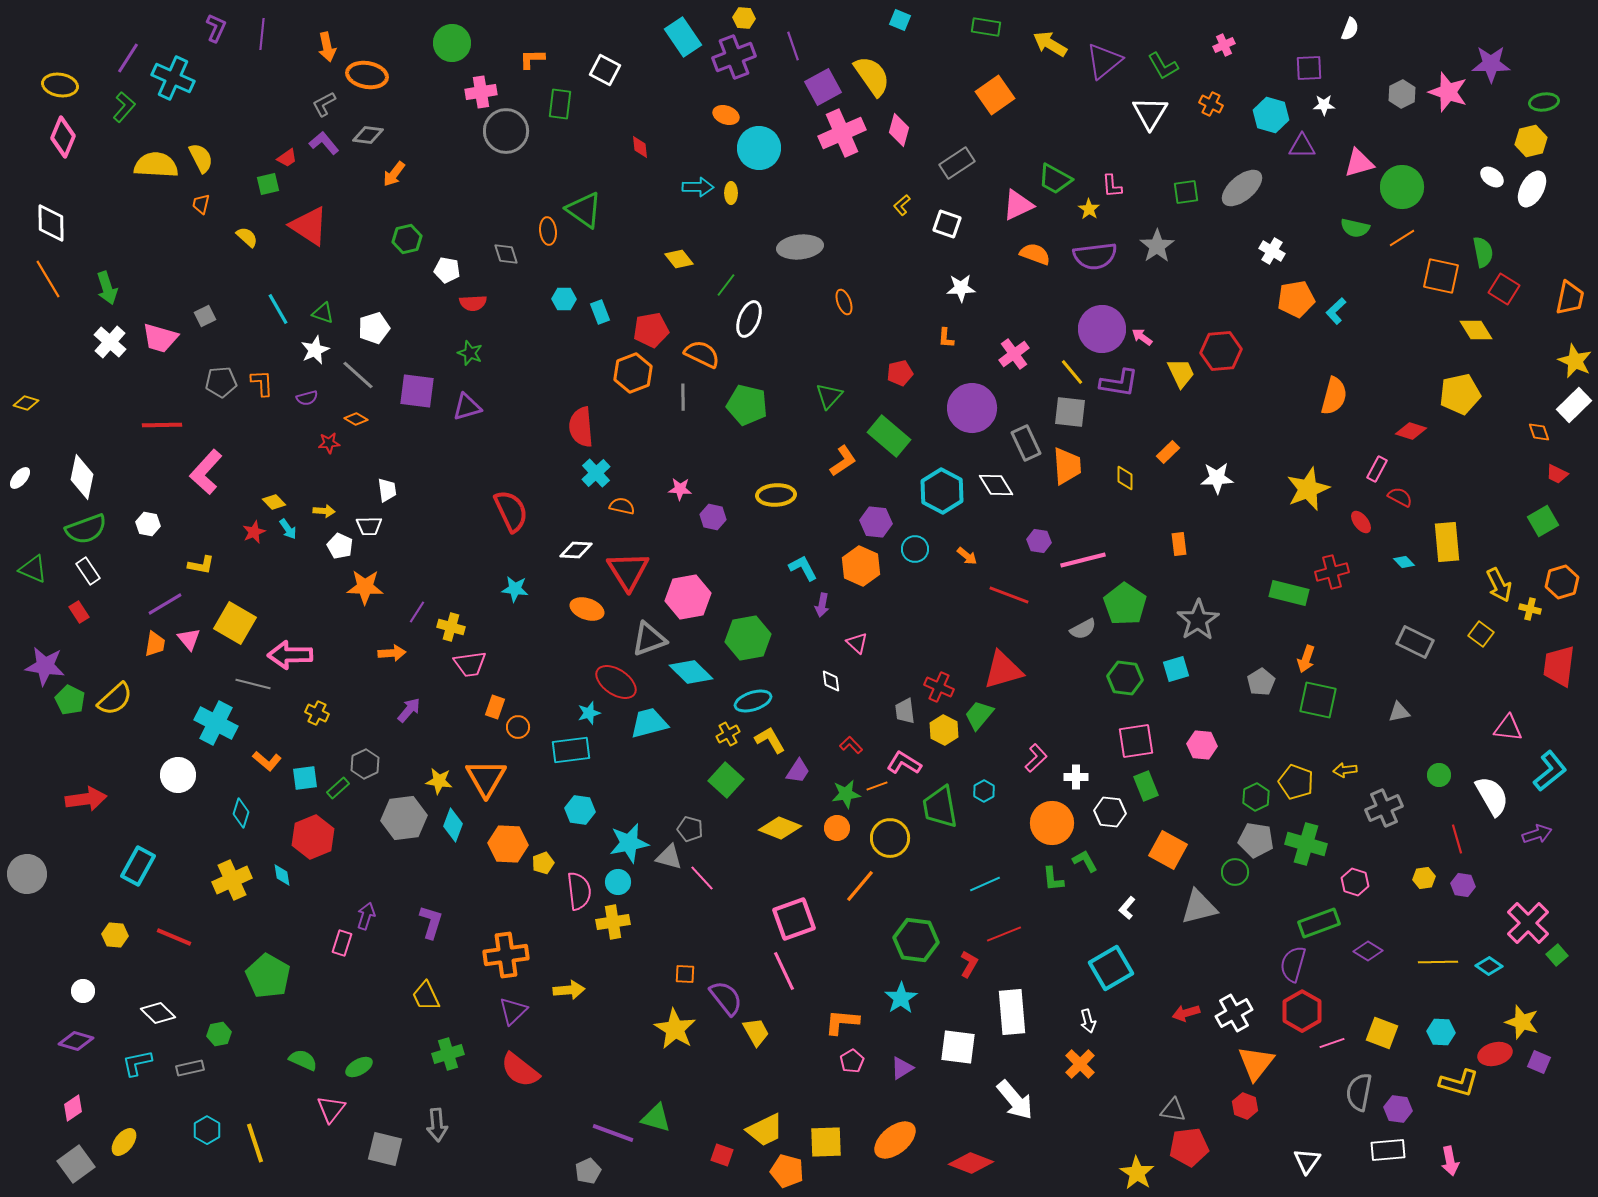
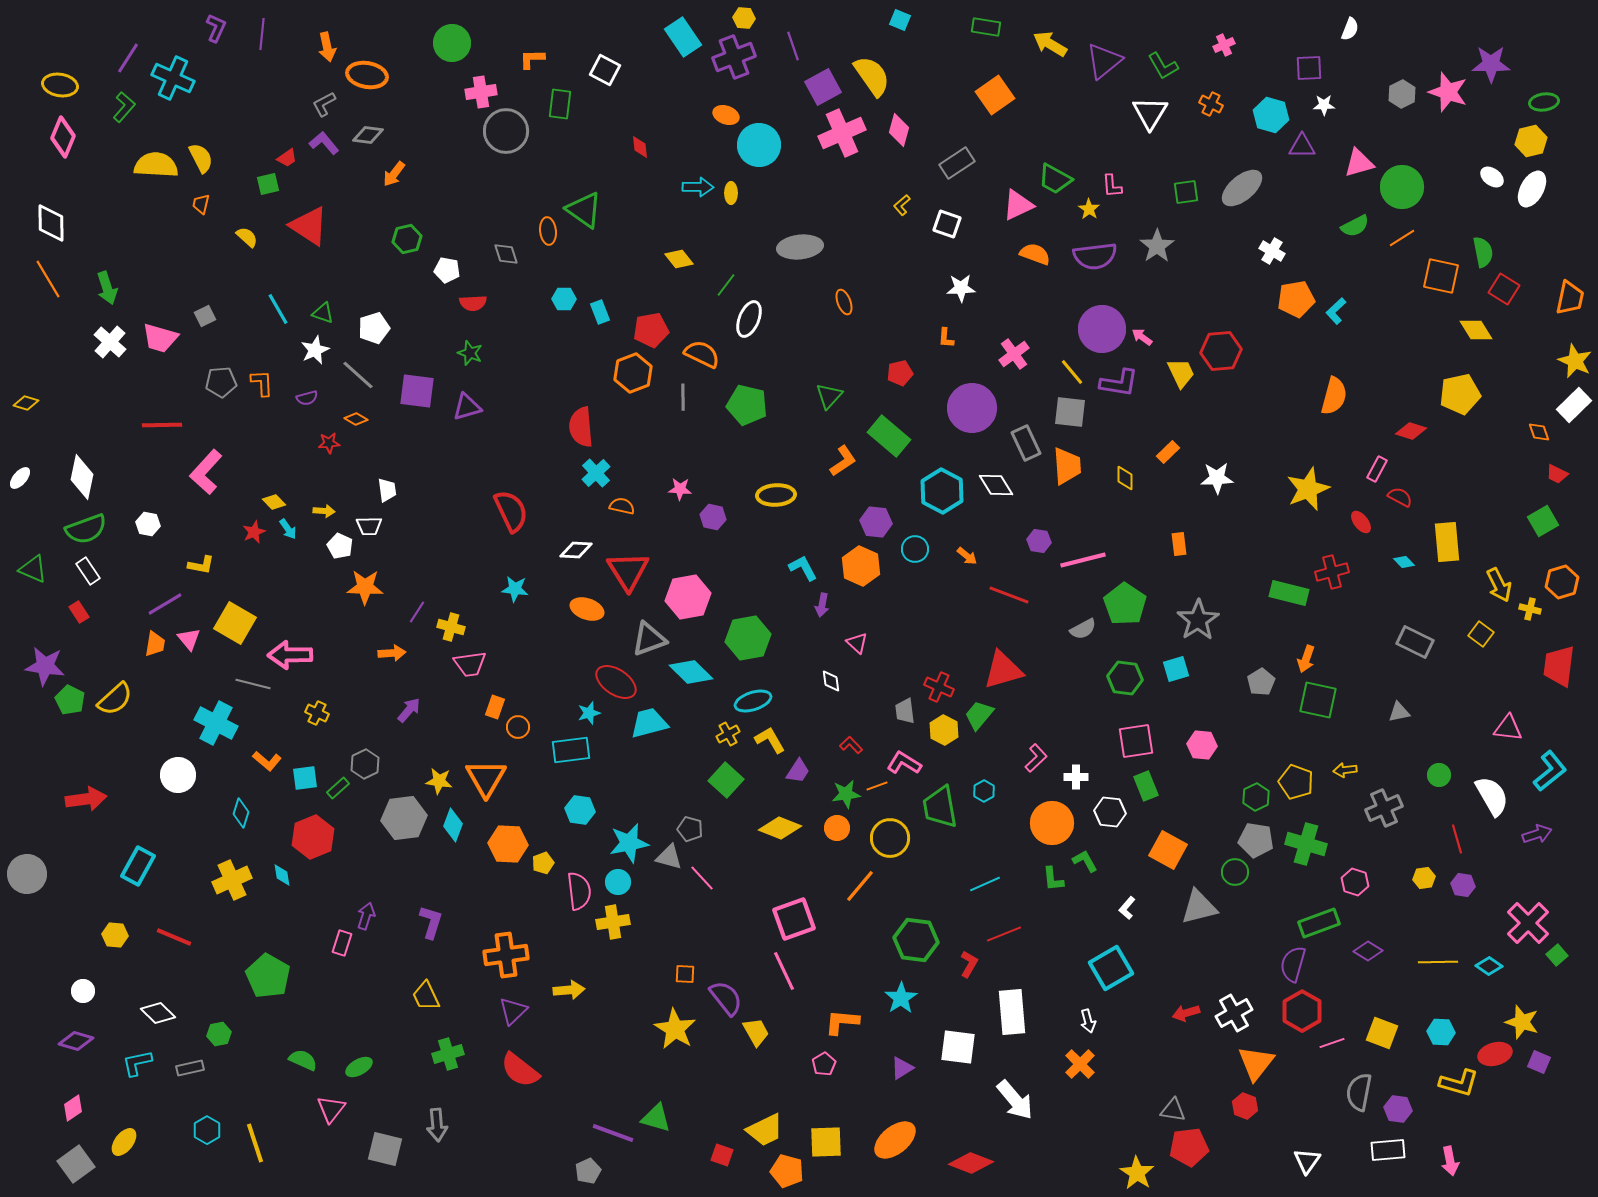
cyan circle at (759, 148): moved 3 px up
green semicircle at (1355, 228): moved 2 px up; rotated 40 degrees counterclockwise
pink pentagon at (852, 1061): moved 28 px left, 3 px down
